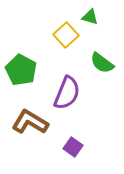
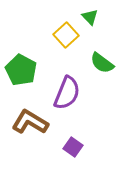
green triangle: rotated 30 degrees clockwise
